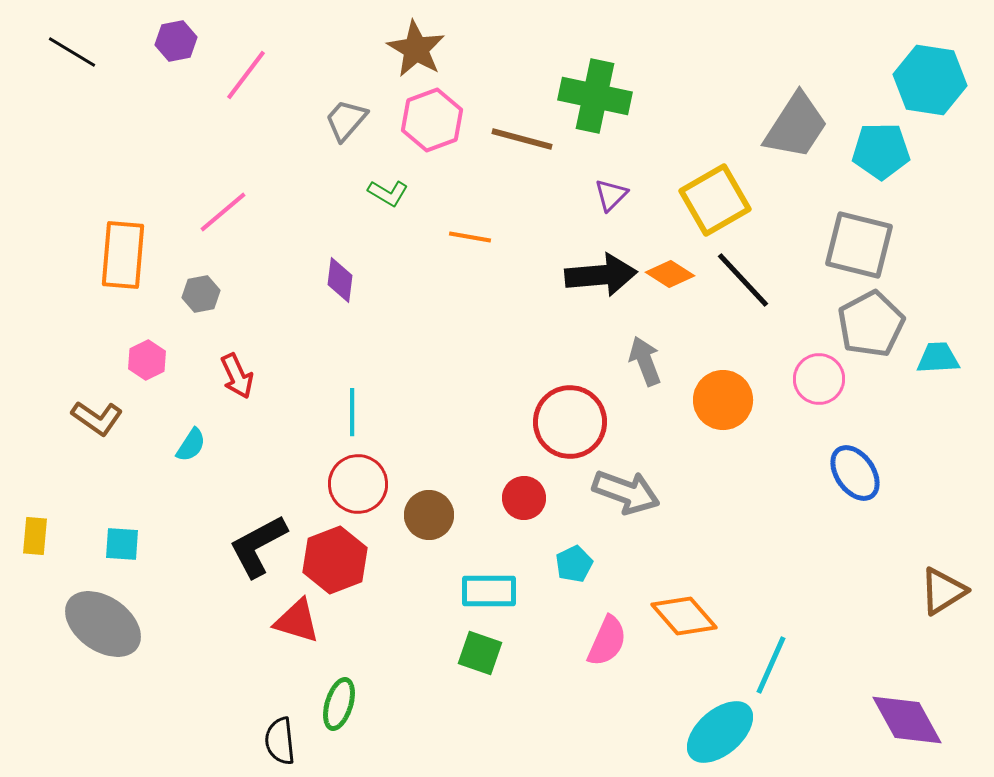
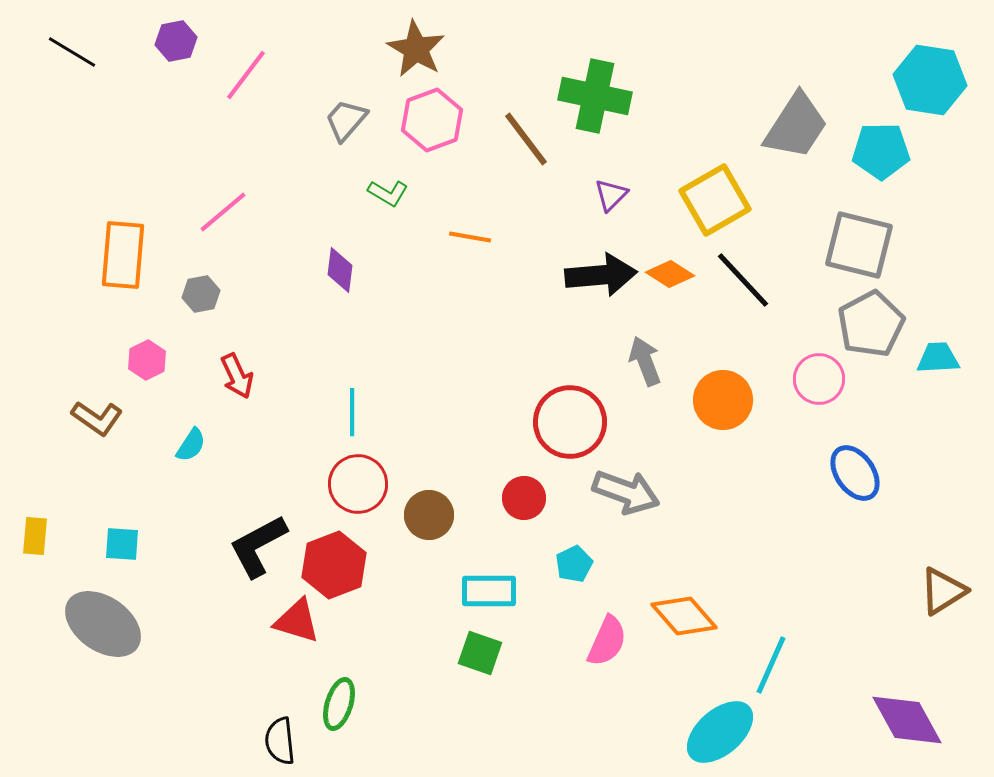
brown line at (522, 139): moved 4 px right; rotated 38 degrees clockwise
purple diamond at (340, 280): moved 10 px up
red hexagon at (335, 560): moved 1 px left, 5 px down
